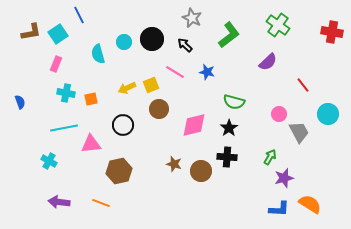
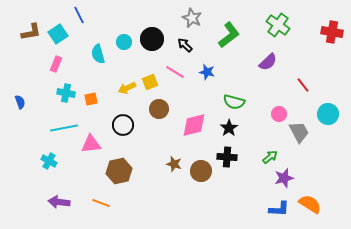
yellow square at (151, 85): moved 1 px left, 3 px up
green arrow at (270, 157): rotated 21 degrees clockwise
